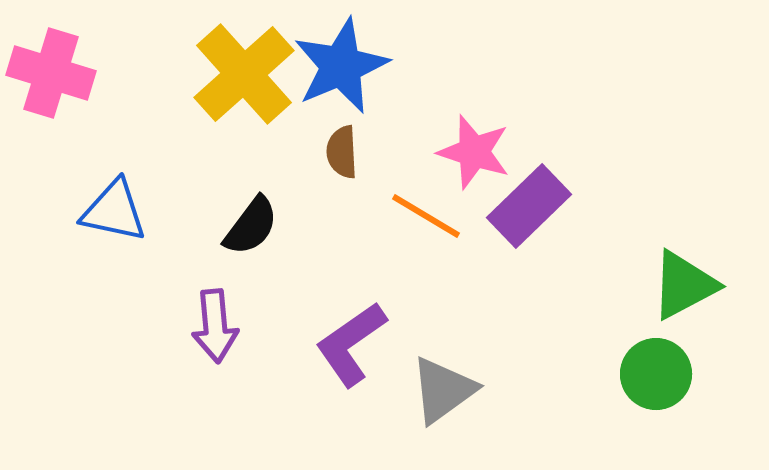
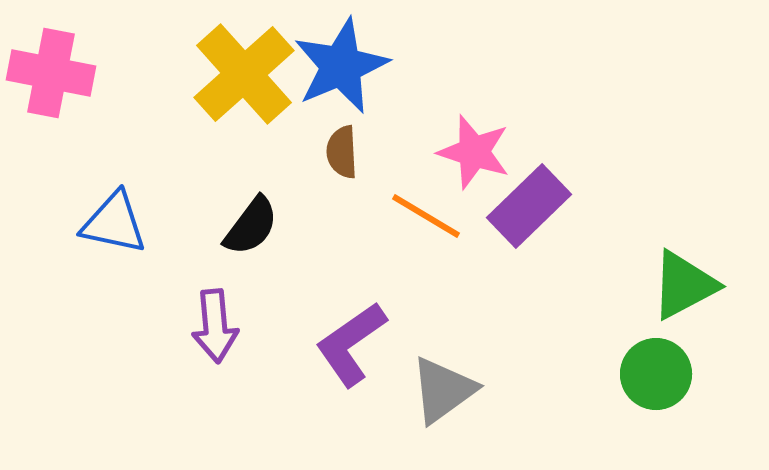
pink cross: rotated 6 degrees counterclockwise
blue triangle: moved 12 px down
